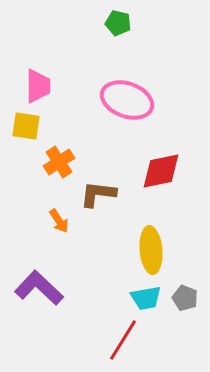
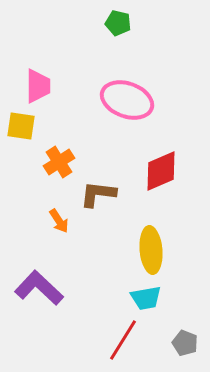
yellow square: moved 5 px left
red diamond: rotated 12 degrees counterclockwise
gray pentagon: moved 45 px down
